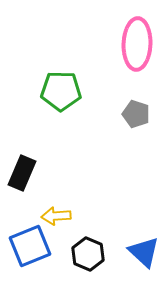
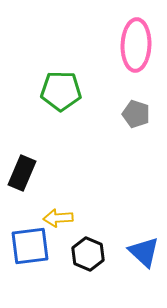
pink ellipse: moved 1 px left, 1 px down
yellow arrow: moved 2 px right, 2 px down
blue square: rotated 15 degrees clockwise
